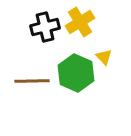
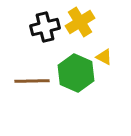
yellow triangle: rotated 18 degrees counterclockwise
